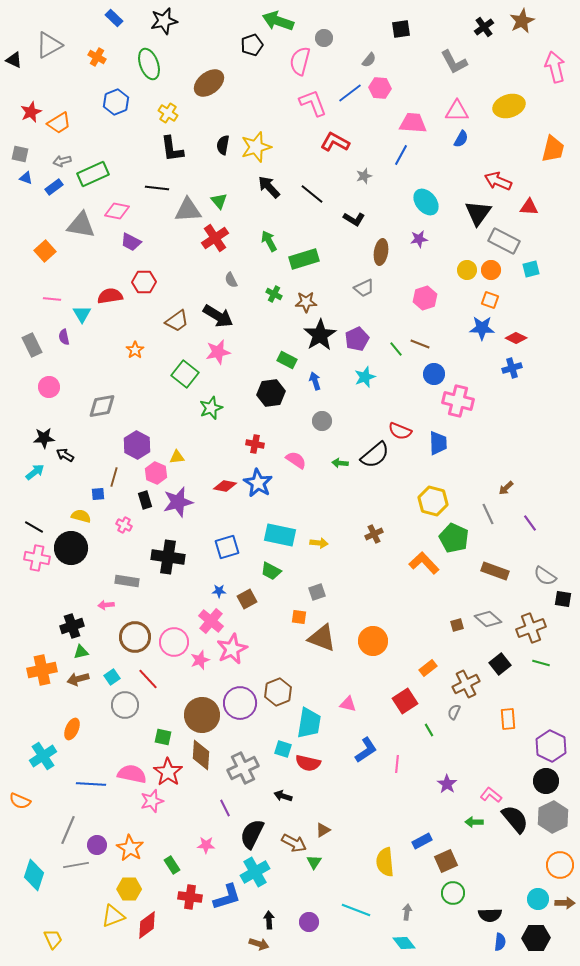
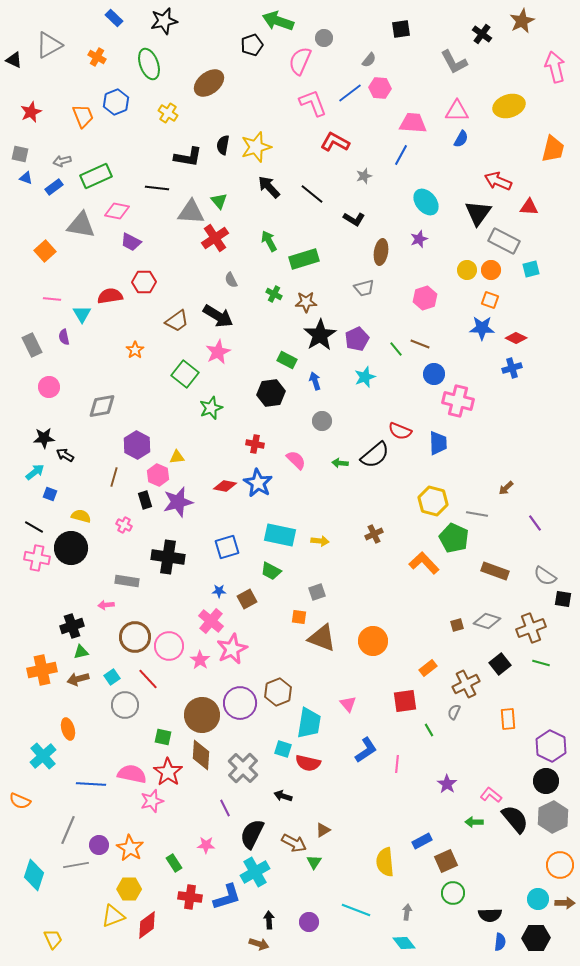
black cross at (484, 27): moved 2 px left, 7 px down; rotated 18 degrees counterclockwise
pink semicircle at (300, 61): rotated 8 degrees clockwise
orange trapezoid at (59, 123): moved 24 px right, 7 px up; rotated 80 degrees counterclockwise
black L-shape at (172, 149): moved 16 px right, 8 px down; rotated 72 degrees counterclockwise
green rectangle at (93, 174): moved 3 px right, 2 px down
gray triangle at (188, 210): moved 3 px right, 2 px down; rotated 8 degrees clockwise
purple star at (419, 239): rotated 12 degrees counterclockwise
gray trapezoid at (364, 288): rotated 10 degrees clockwise
pink star at (218, 352): rotated 15 degrees counterclockwise
pink semicircle at (296, 460): rotated 10 degrees clockwise
pink hexagon at (156, 473): moved 2 px right, 2 px down
blue square at (98, 494): moved 48 px left; rotated 24 degrees clockwise
gray line at (488, 514): moved 11 px left; rotated 55 degrees counterclockwise
purple line at (530, 523): moved 5 px right
yellow arrow at (319, 543): moved 1 px right, 2 px up
gray diamond at (488, 619): moved 1 px left, 2 px down; rotated 24 degrees counterclockwise
pink circle at (174, 642): moved 5 px left, 4 px down
pink star at (200, 660): rotated 18 degrees counterclockwise
red square at (405, 701): rotated 25 degrees clockwise
pink triangle at (348, 704): rotated 36 degrees clockwise
orange ellipse at (72, 729): moved 4 px left; rotated 40 degrees counterclockwise
cyan cross at (43, 756): rotated 8 degrees counterclockwise
gray cross at (243, 768): rotated 20 degrees counterclockwise
purple circle at (97, 845): moved 2 px right
green rectangle at (172, 865): moved 2 px right, 2 px up
